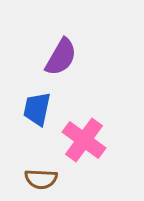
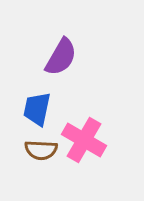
pink cross: rotated 6 degrees counterclockwise
brown semicircle: moved 29 px up
